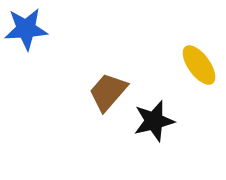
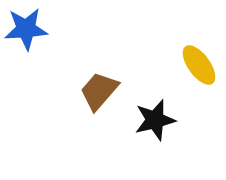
brown trapezoid: moved 9 px left, 1 px up
black star: moved 1 px right, 1 px up
